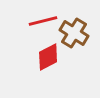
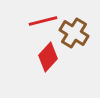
red diamond: rotated 20 degrees counterclockwise
